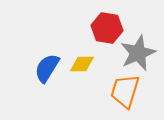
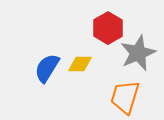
red hexagon: moved 1 px right; rotated 20 degrees clockwise
yellow diamond: moved 2 px left
orange trapezoid: moved 6 px down
